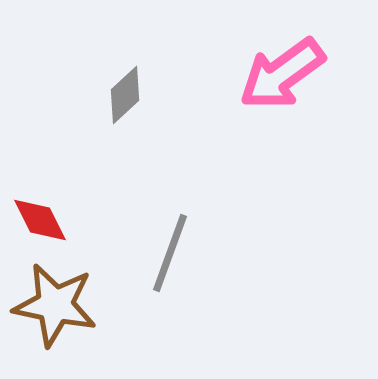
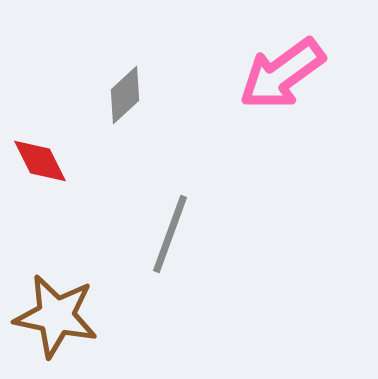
red diamond: moved 59 px up
gray line: moved 19 px up
brown star: moved 1 px right, 11 px down
